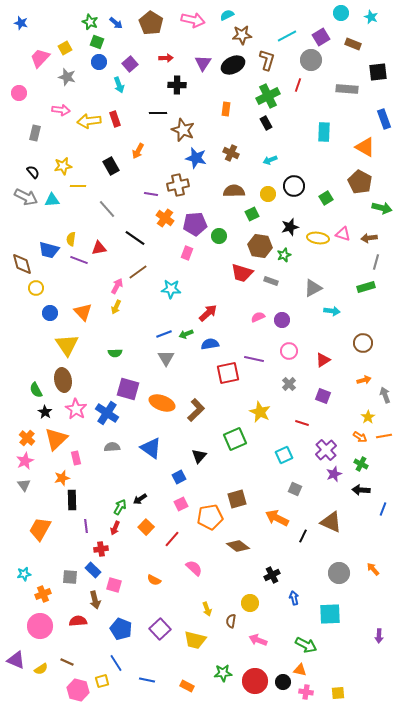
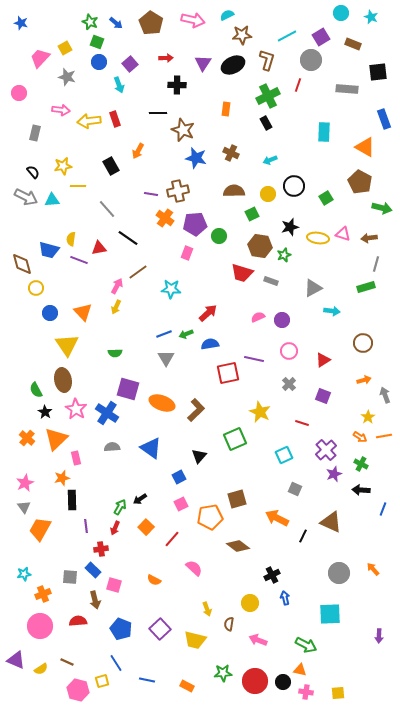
brown cross at (178, 185): moved 6 px down
black line at (135, 238): moved 7 px left
gray line at (376, 262): moved 2 px down
pink star at (25, 461): moved 22 px down
gray triangle at (24, 485): moved 22 px down
blue arrow at (294, 598): moved 9 px left
brown semicircle at (231, 621): moved 2 px left, 3 px down
